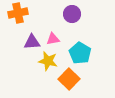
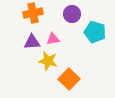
orange cross: moved 15 px right
cyan pentagon: moved 15 px right, 21 px up; rotated 15 degrees counterclockwise
